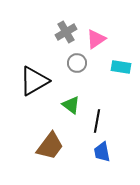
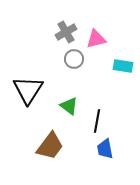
pink triangle: rotated 20 degrees clockwise
gray circle: moved 3 px left, 4 px up
cyan rectangle: moved 2 px right, 1 px up
black triangle: moved 6 px left, 9 px down; rotated 28 degrees counterclockwise
green triangle: moved 2 px left, 1 px down
blue trapezoid: moved 3 px right, 3 px up
